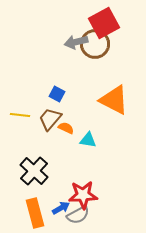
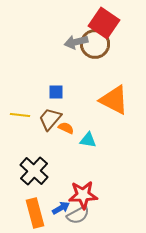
red square: rotated 28 degrees counterclockwise
blue square: moved 1 px left, 2 px up; rotated 28 degrees counterclockwise
